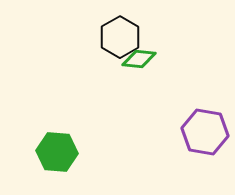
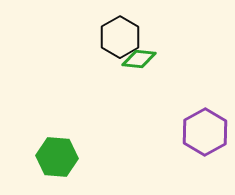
purple hexagon: rotated 21 degrees clockwise
green hexagon: moved 5 px down
